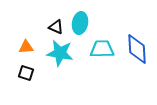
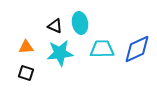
cyan ellipse: rotated 20 degrees counterclockwise
black triangle: moved 1 px left, 1 px up
blue diamond: rotated 68 degrees clockwise
cyan star: rotated 16 degrees counterclockwise
